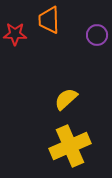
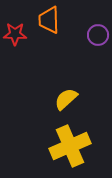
purple circle: moved 1 px right
